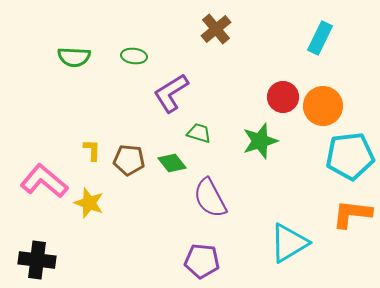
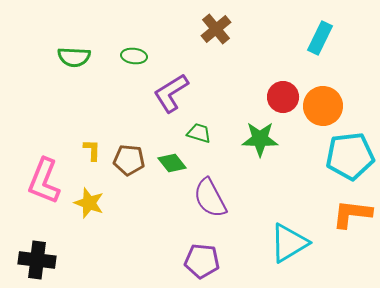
green star: moved 2 px up; rotated 18 degrees clockwise
pink L-shape: rotated 108 degrees counterclockwise
